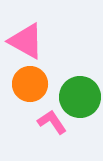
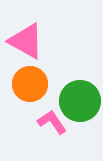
green circle: moved 4 px down
